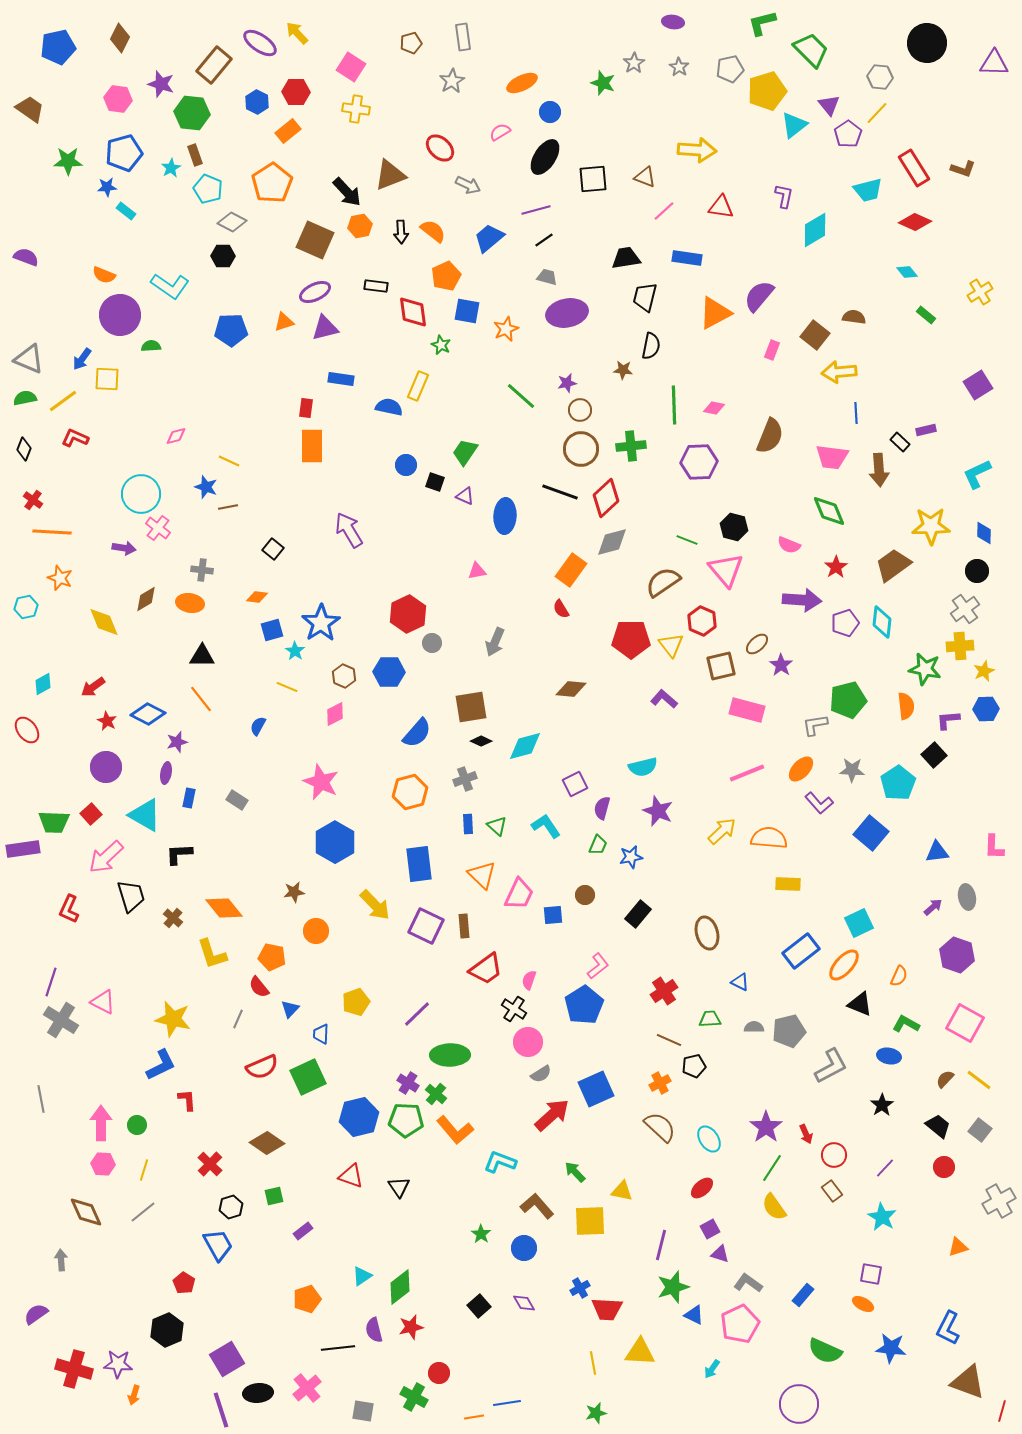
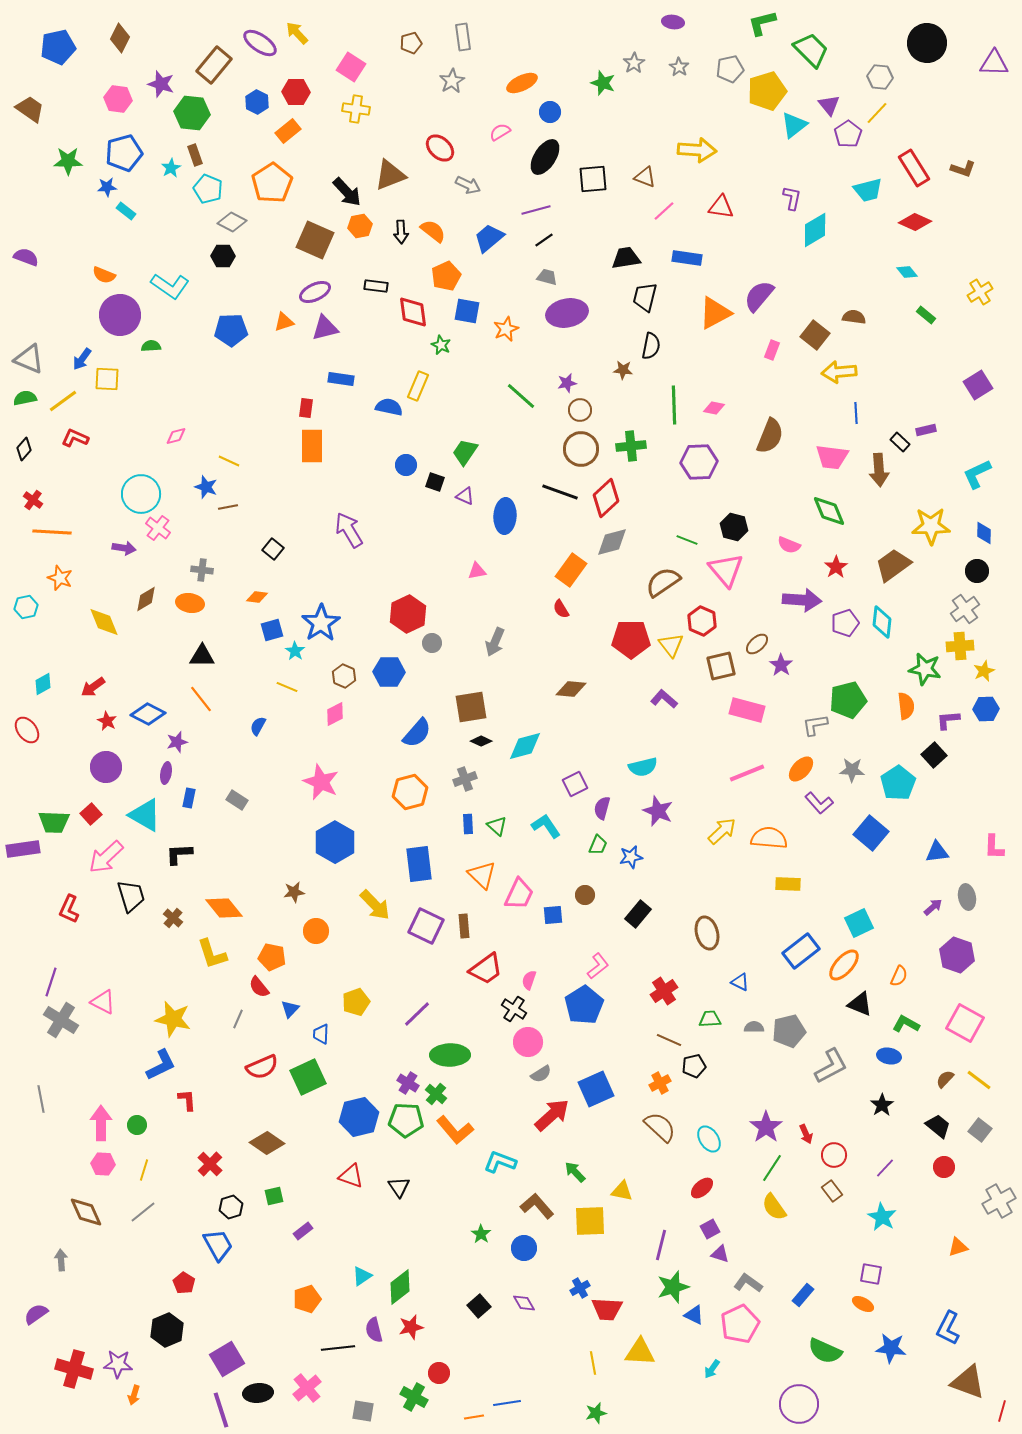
purple L-shape at (784, 196): moved 8 px right, 2 px down
black diamond at (24, 449): rotated 20 degrees clockwise
